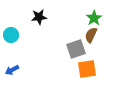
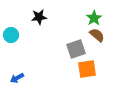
brown semicircle: moved 6 px right; rotated 105 degrees clockwise
blue arrow: moved 5 px right, 8 px down
